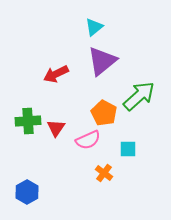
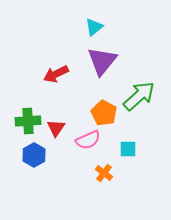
purple triangle: rotated 12 degrees counterclockwise
blue hexagon: moved 7 px right, 37 px up
